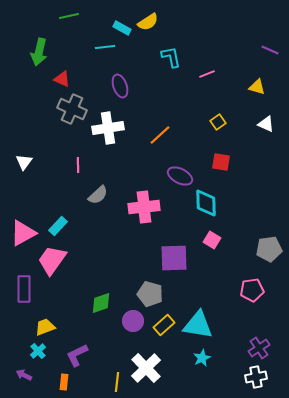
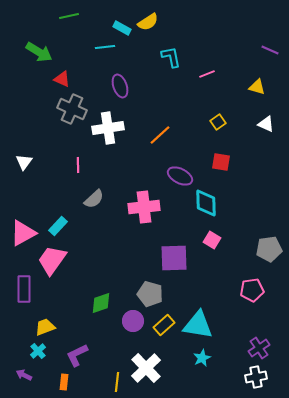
green arrow at (39, 52): rotated 72 degrees counterclockwise
gray semicircle at (98, 195): moved 4 px left, 4 px down
